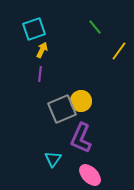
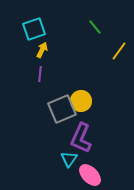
cyan triangle: moved 16 px right
